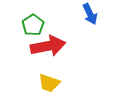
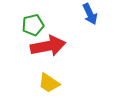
green pentagon: rotated 20 degrees clockwise
yellow trapezoid: rotated 15 degrees clockwise
